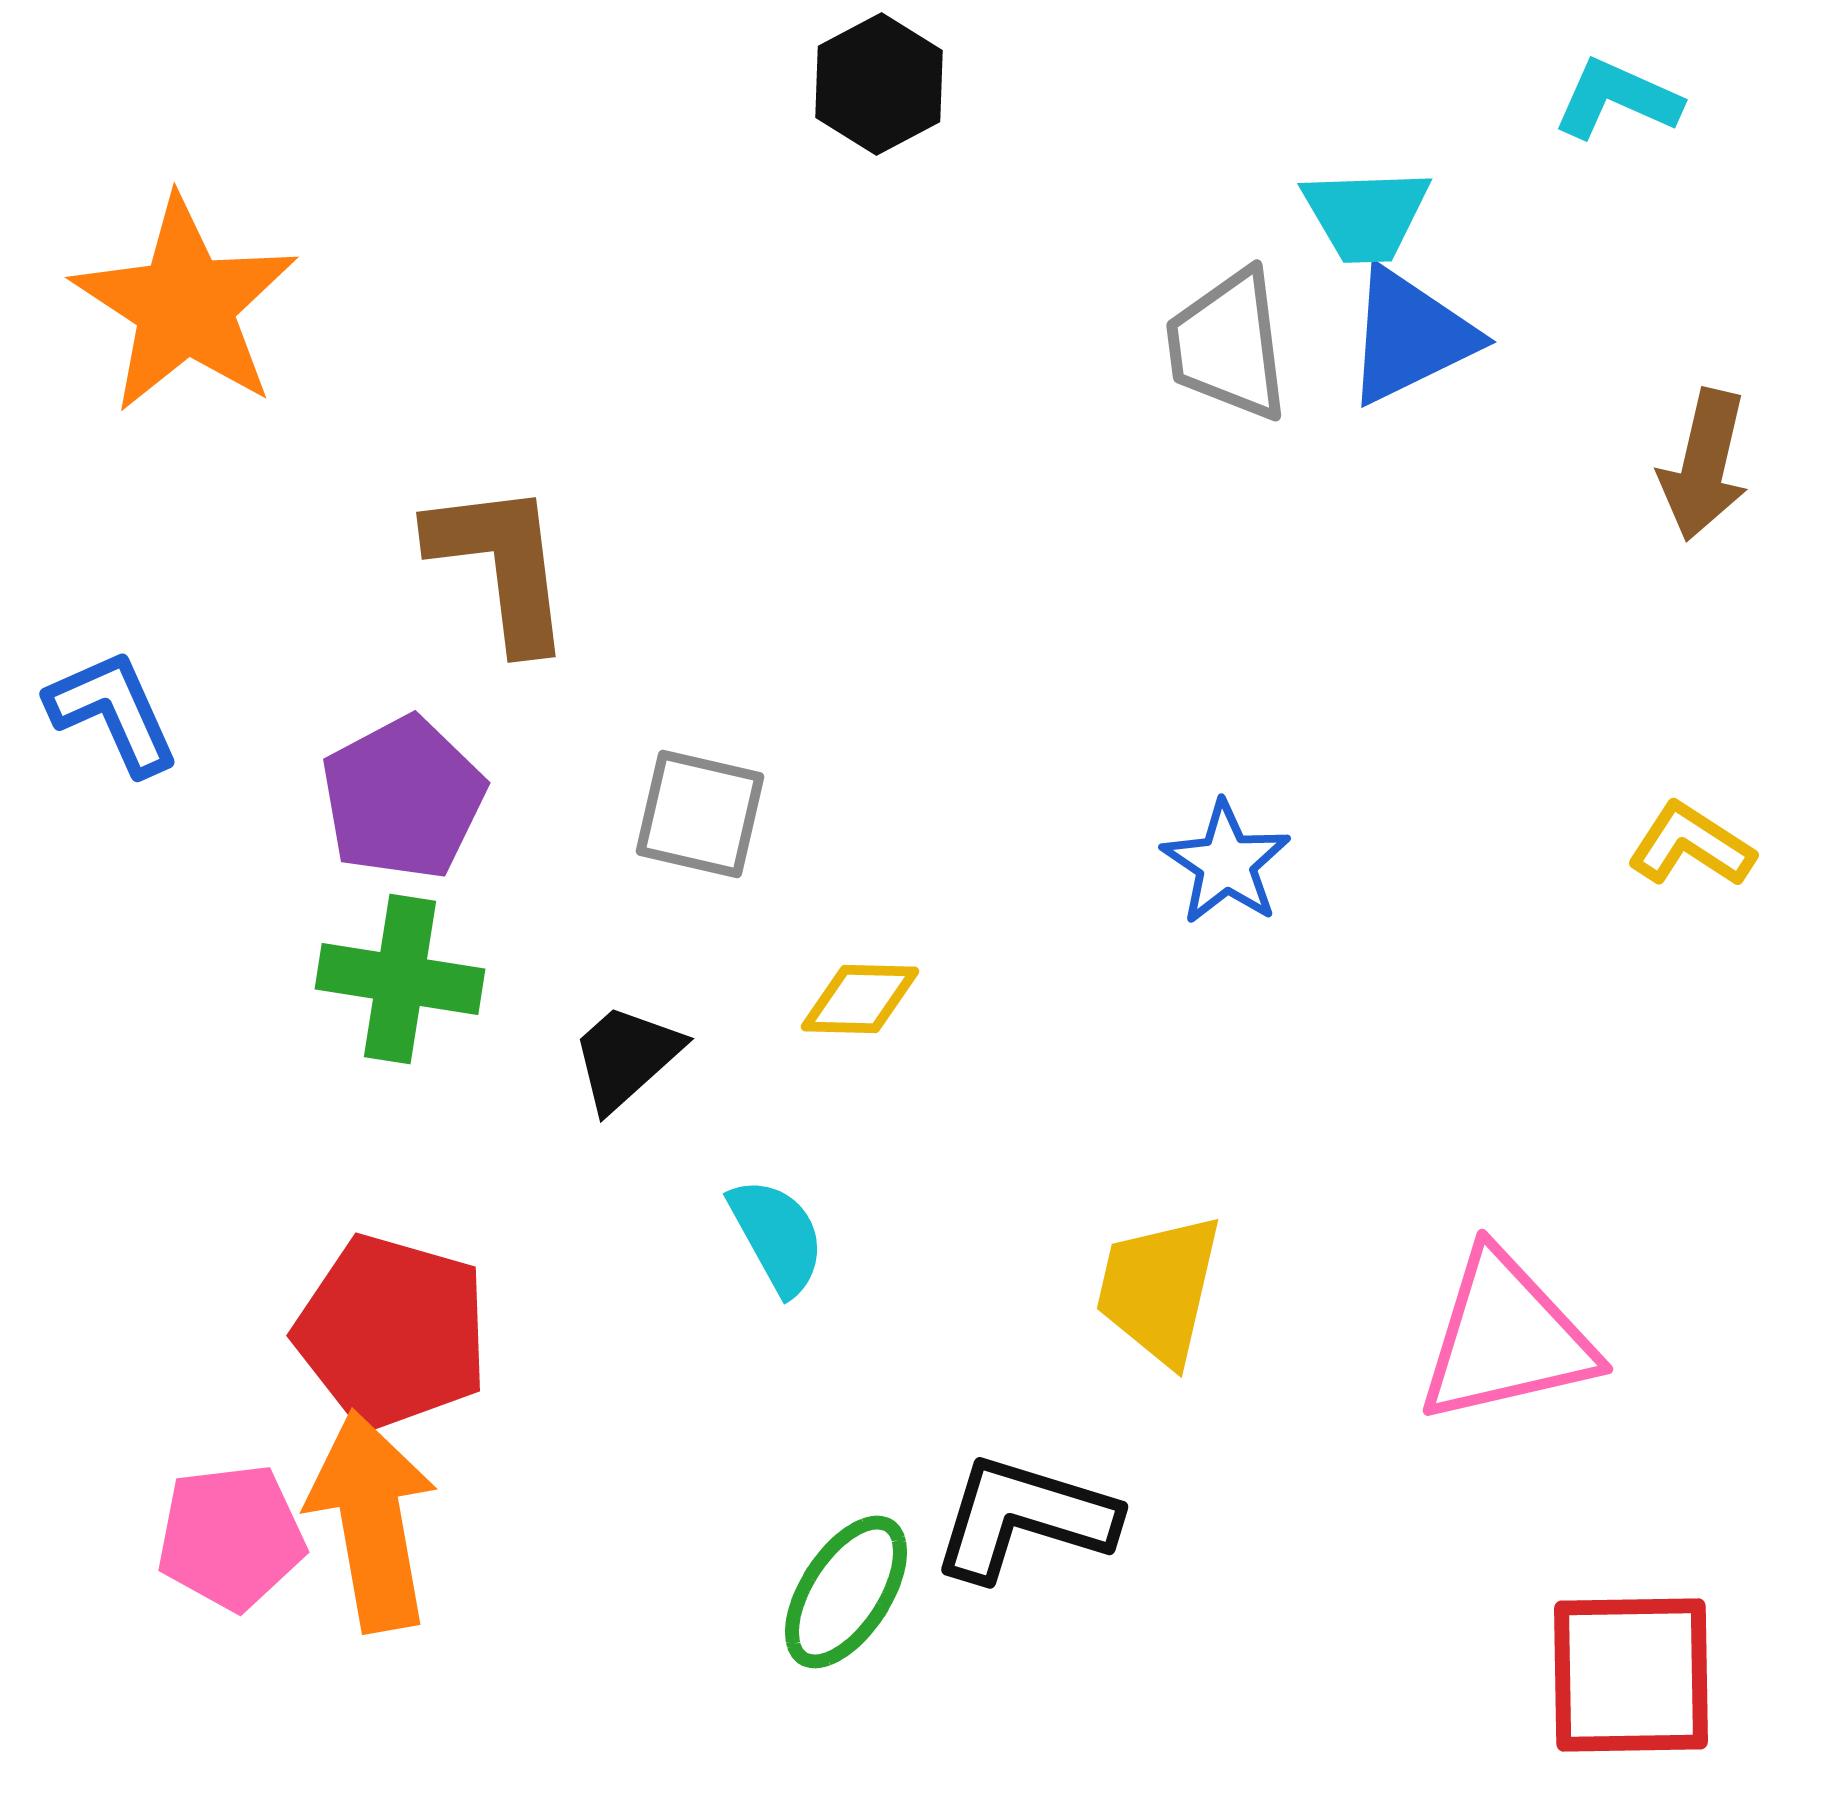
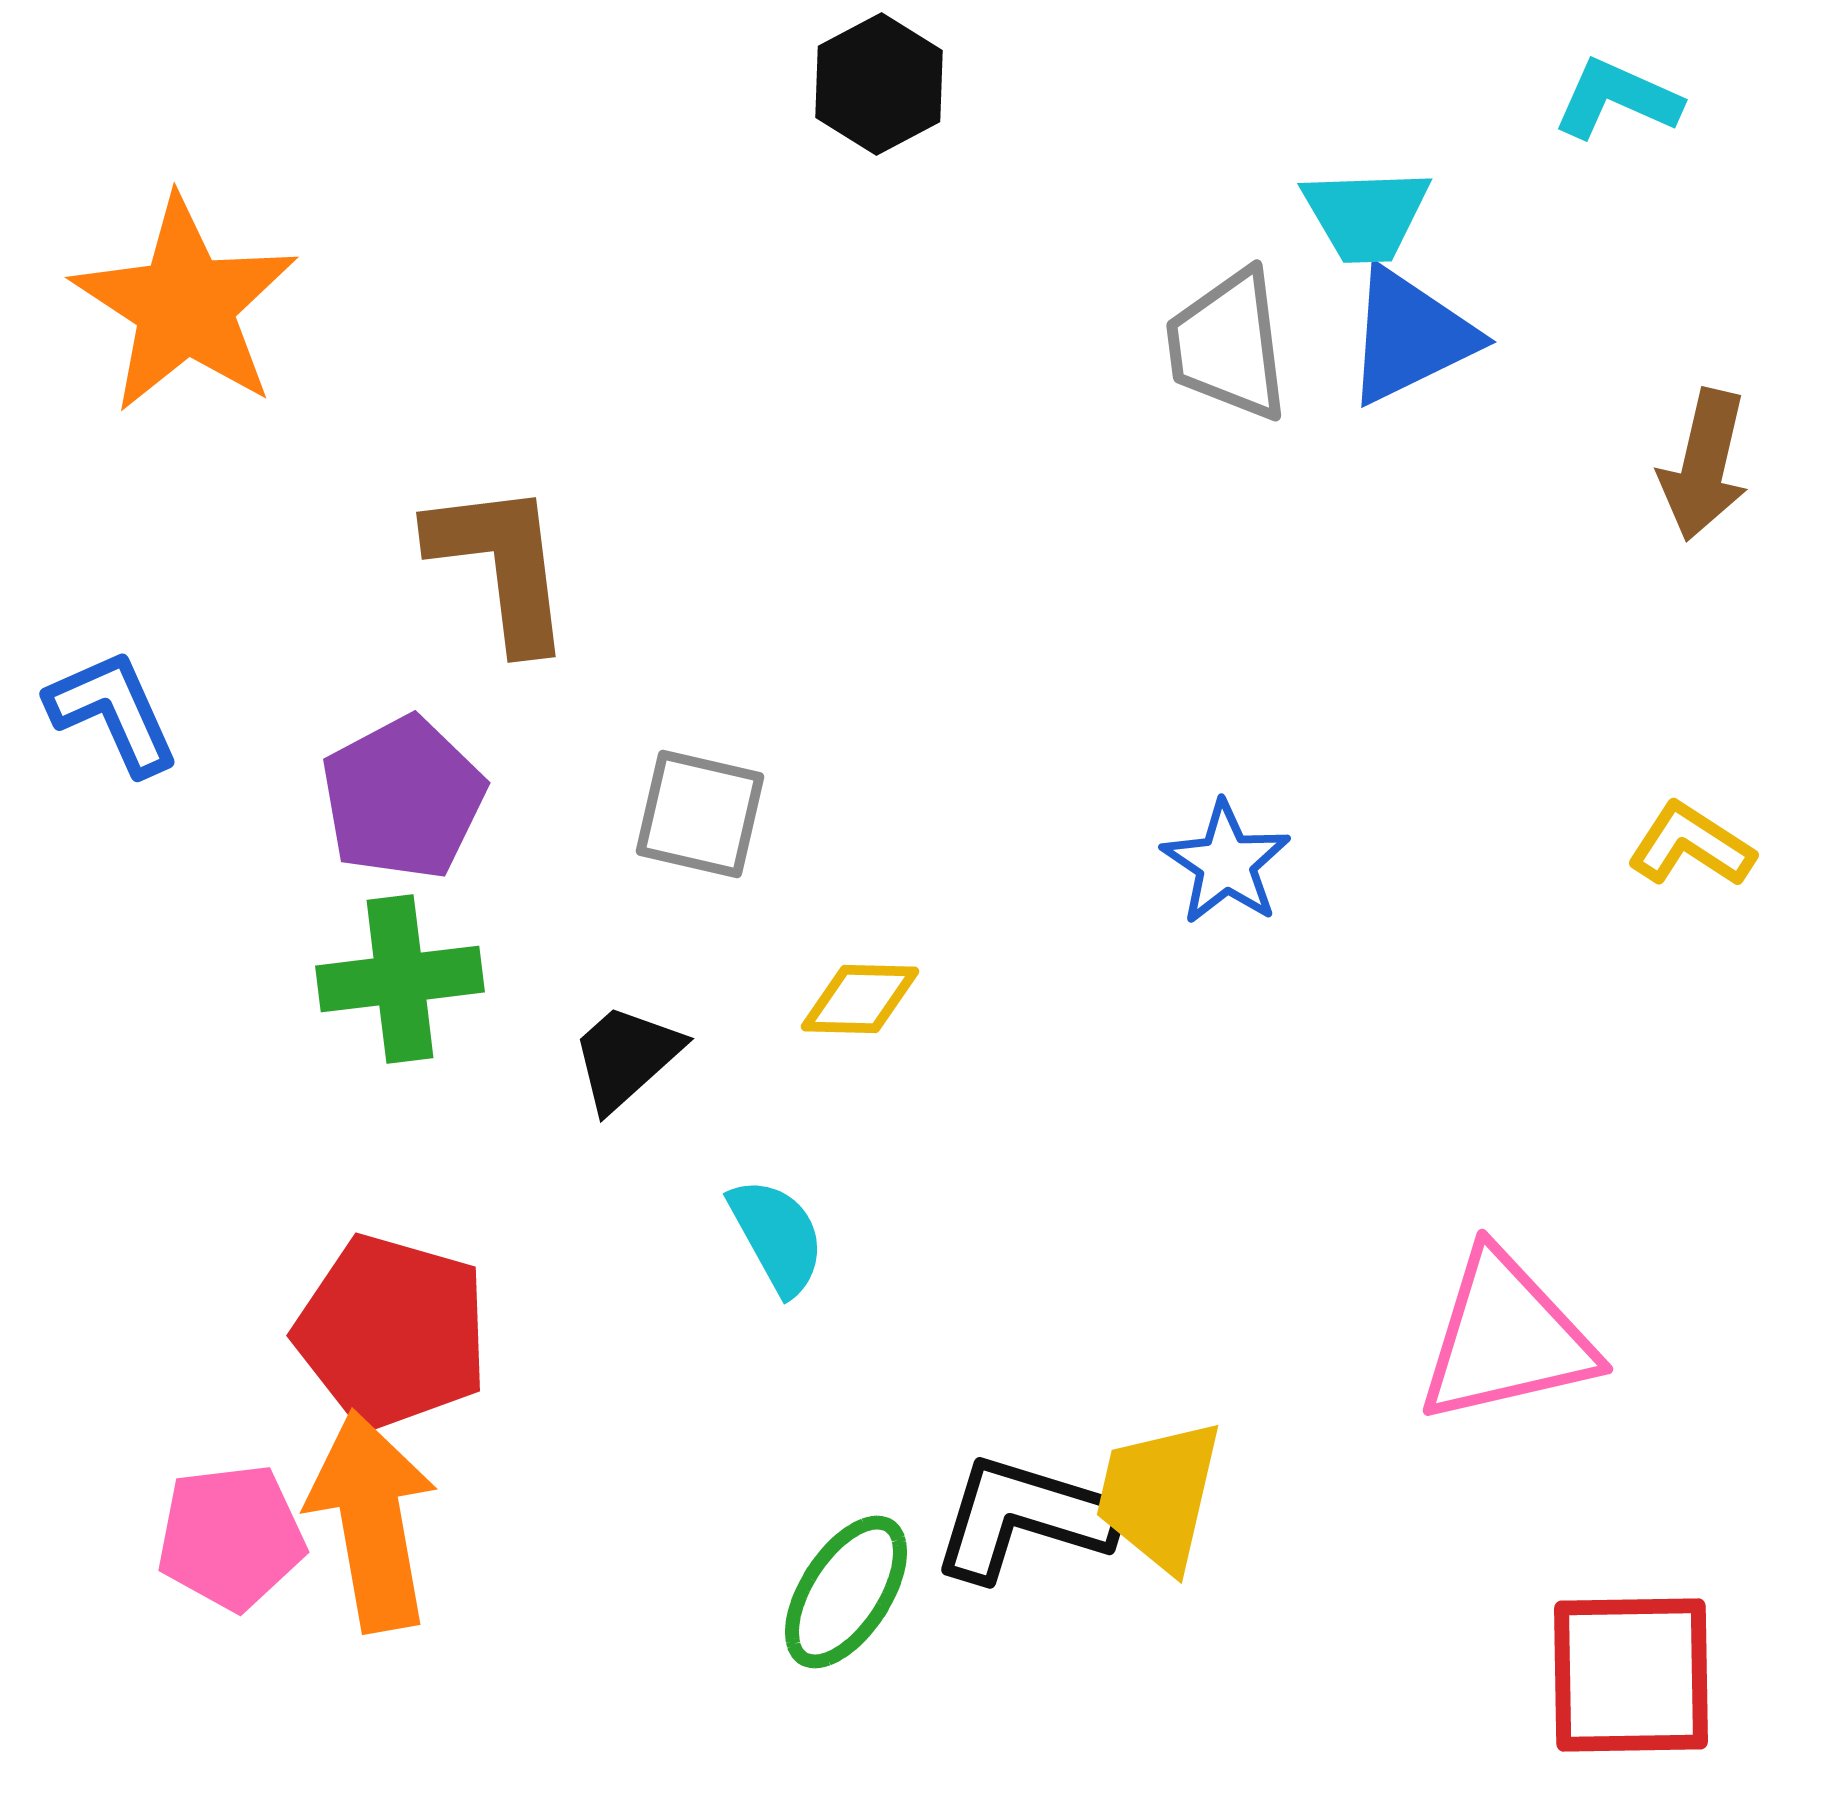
green cross: rotated 16 degrees counterclockwise
yellow trapezoid: moved 206 px down
